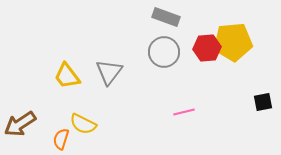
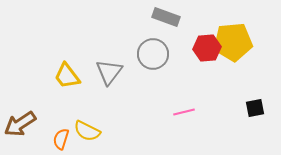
gray circle: moved 11 px left, 2 px down
black square: moved 8 px left, 6 px down
yellow semicircle: moved 4 px right, 7 px down
